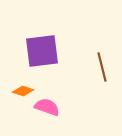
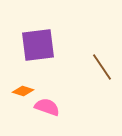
purple square: moved 4 px left, 6 px up
brown line: rotated 20 degrees counterclockwise
